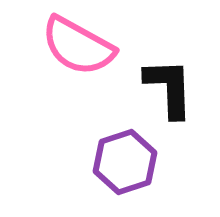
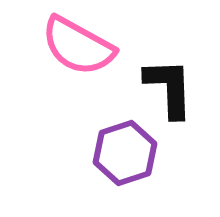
purple hexagon: moved 9 px up
